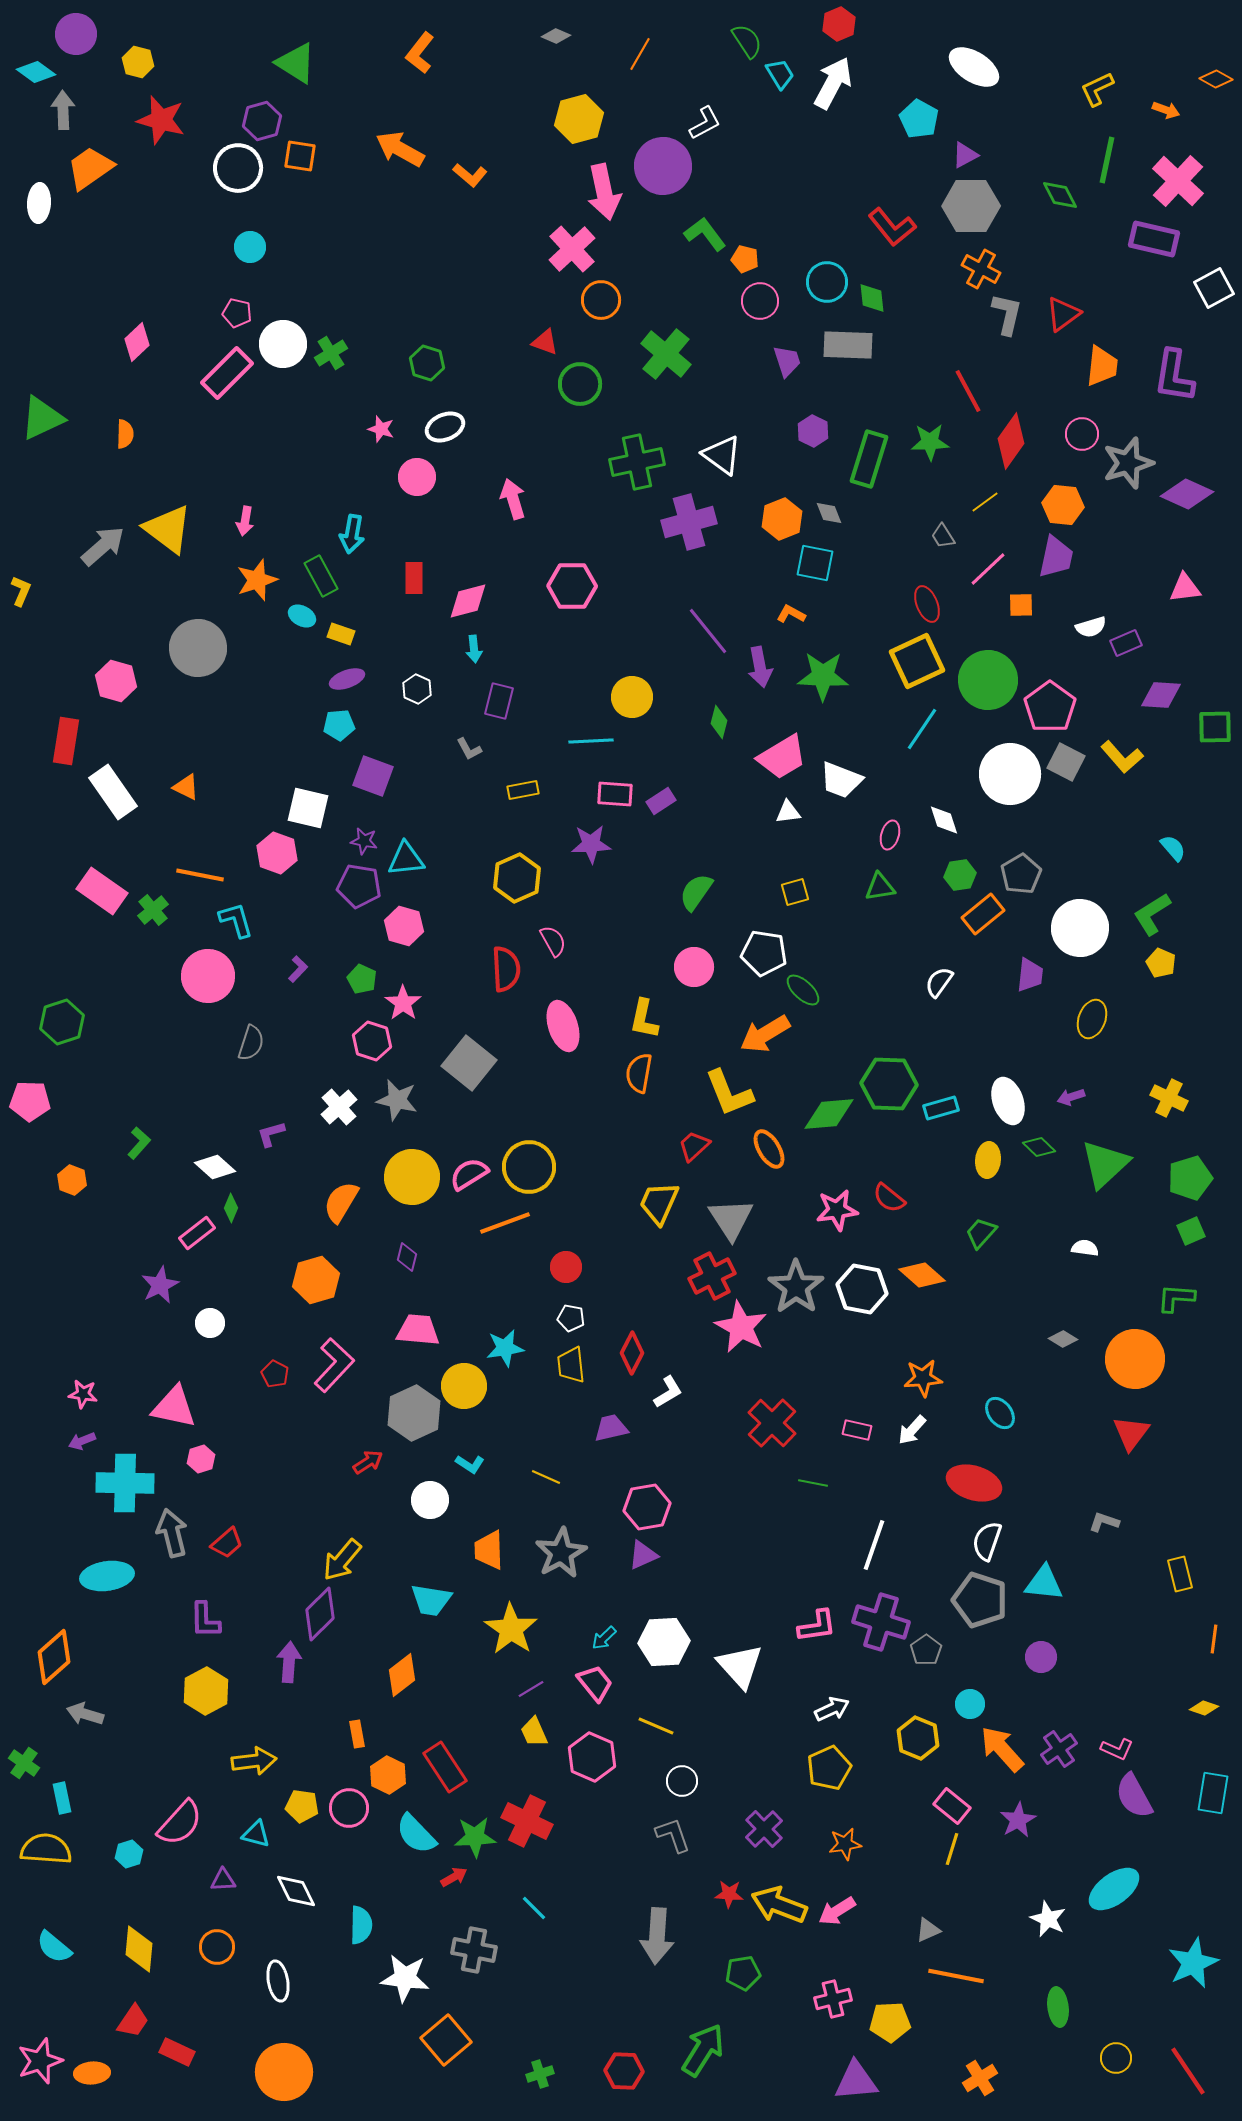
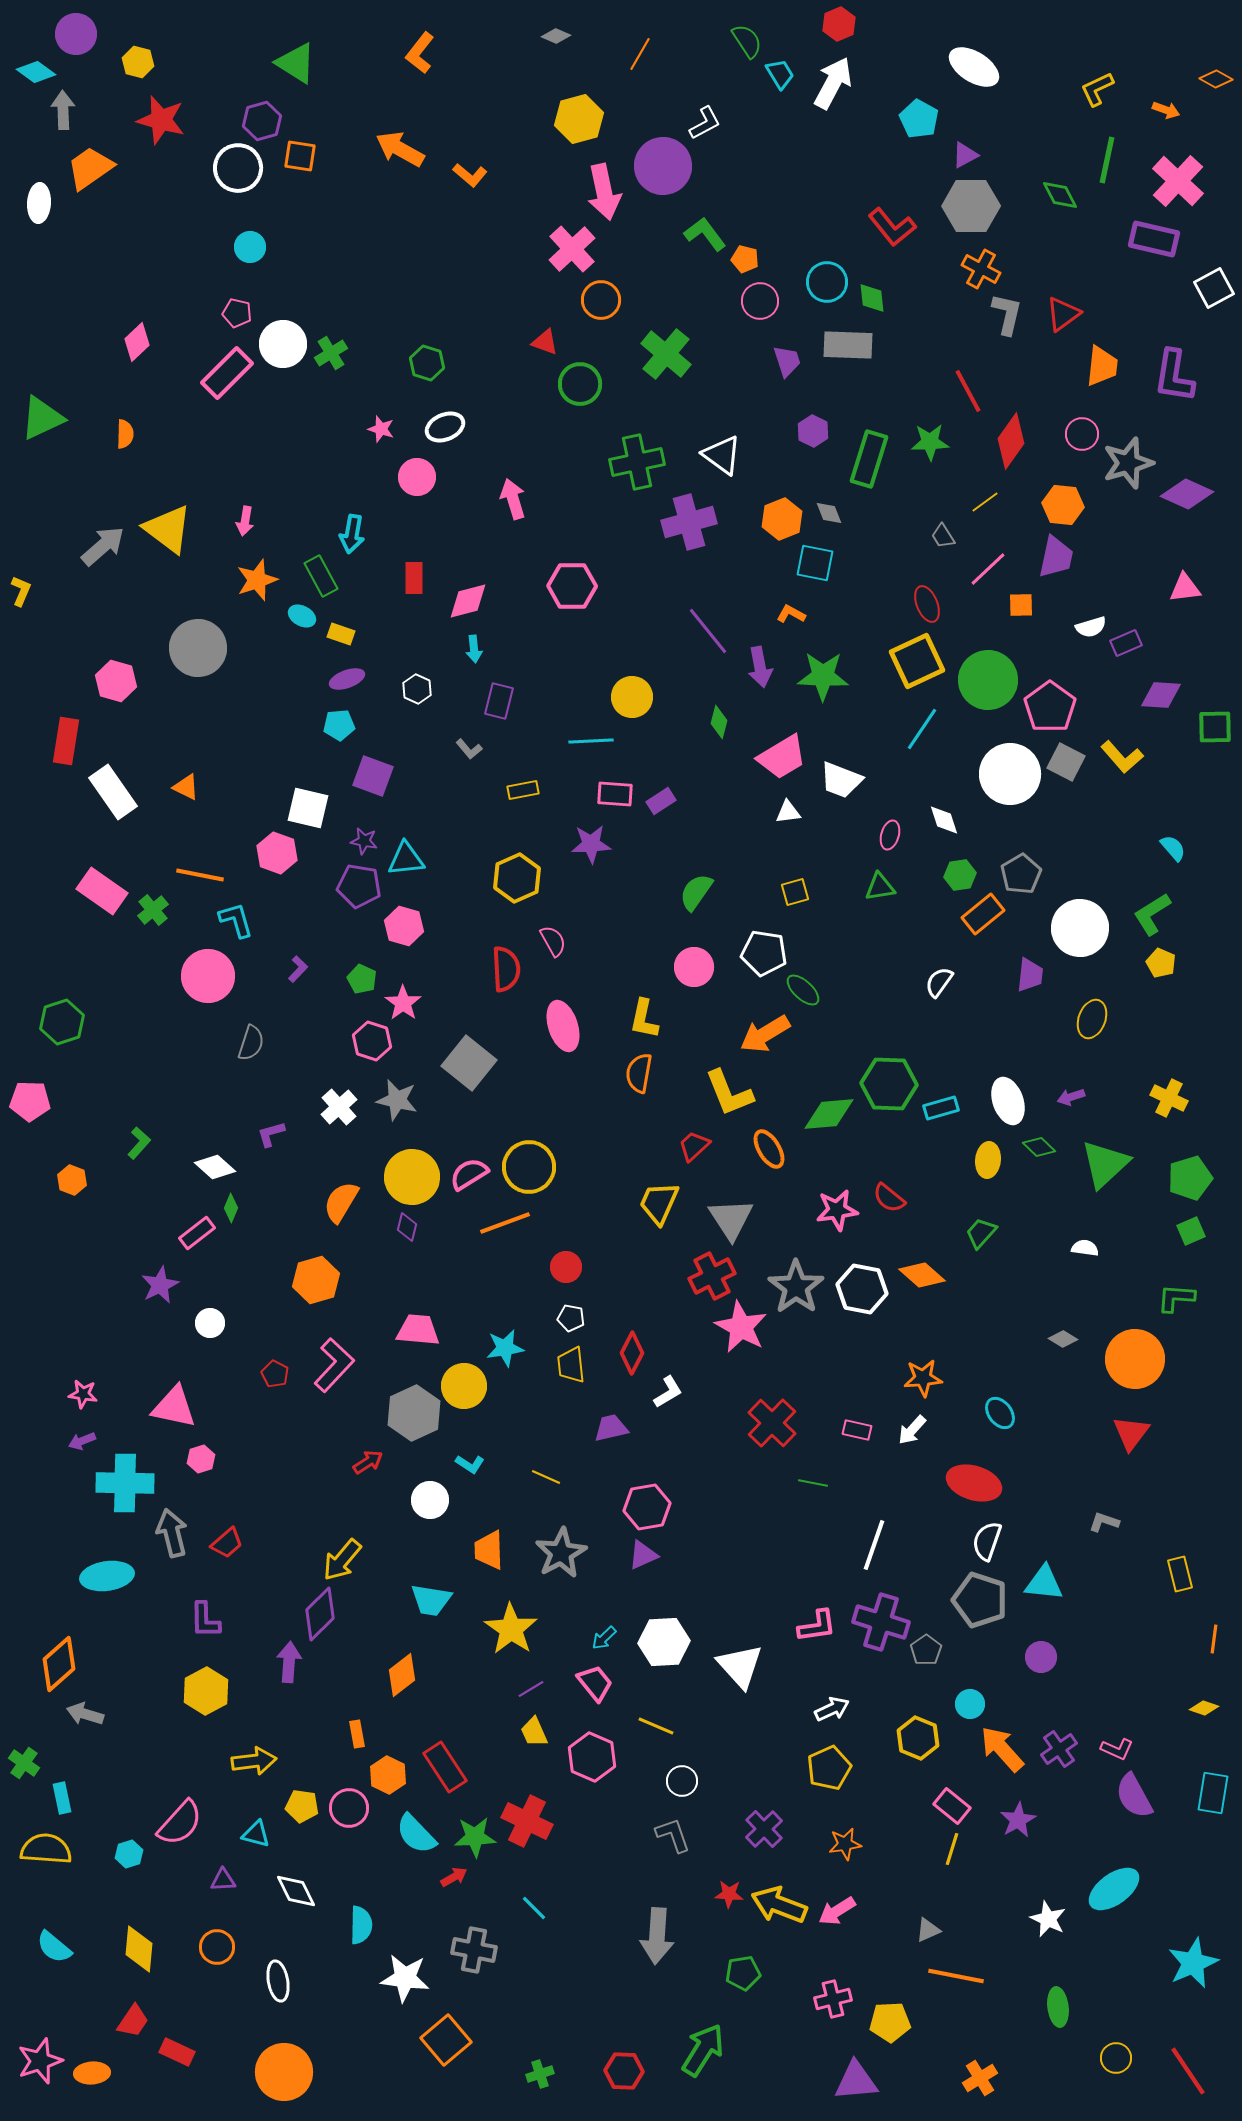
gray L-shape at (469, 749): rotated 12 degrees counterclockwise
purple diamond at (407, 1257): moved 30 px up
orange diamond at (54, 1657): moved 5 px right, 7 px down
